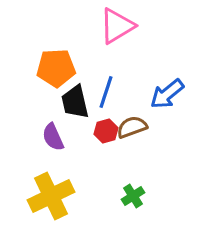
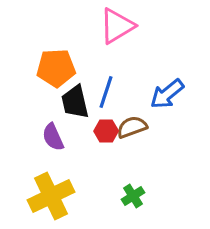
red hexagon: rotated 15 degrees clockwise
